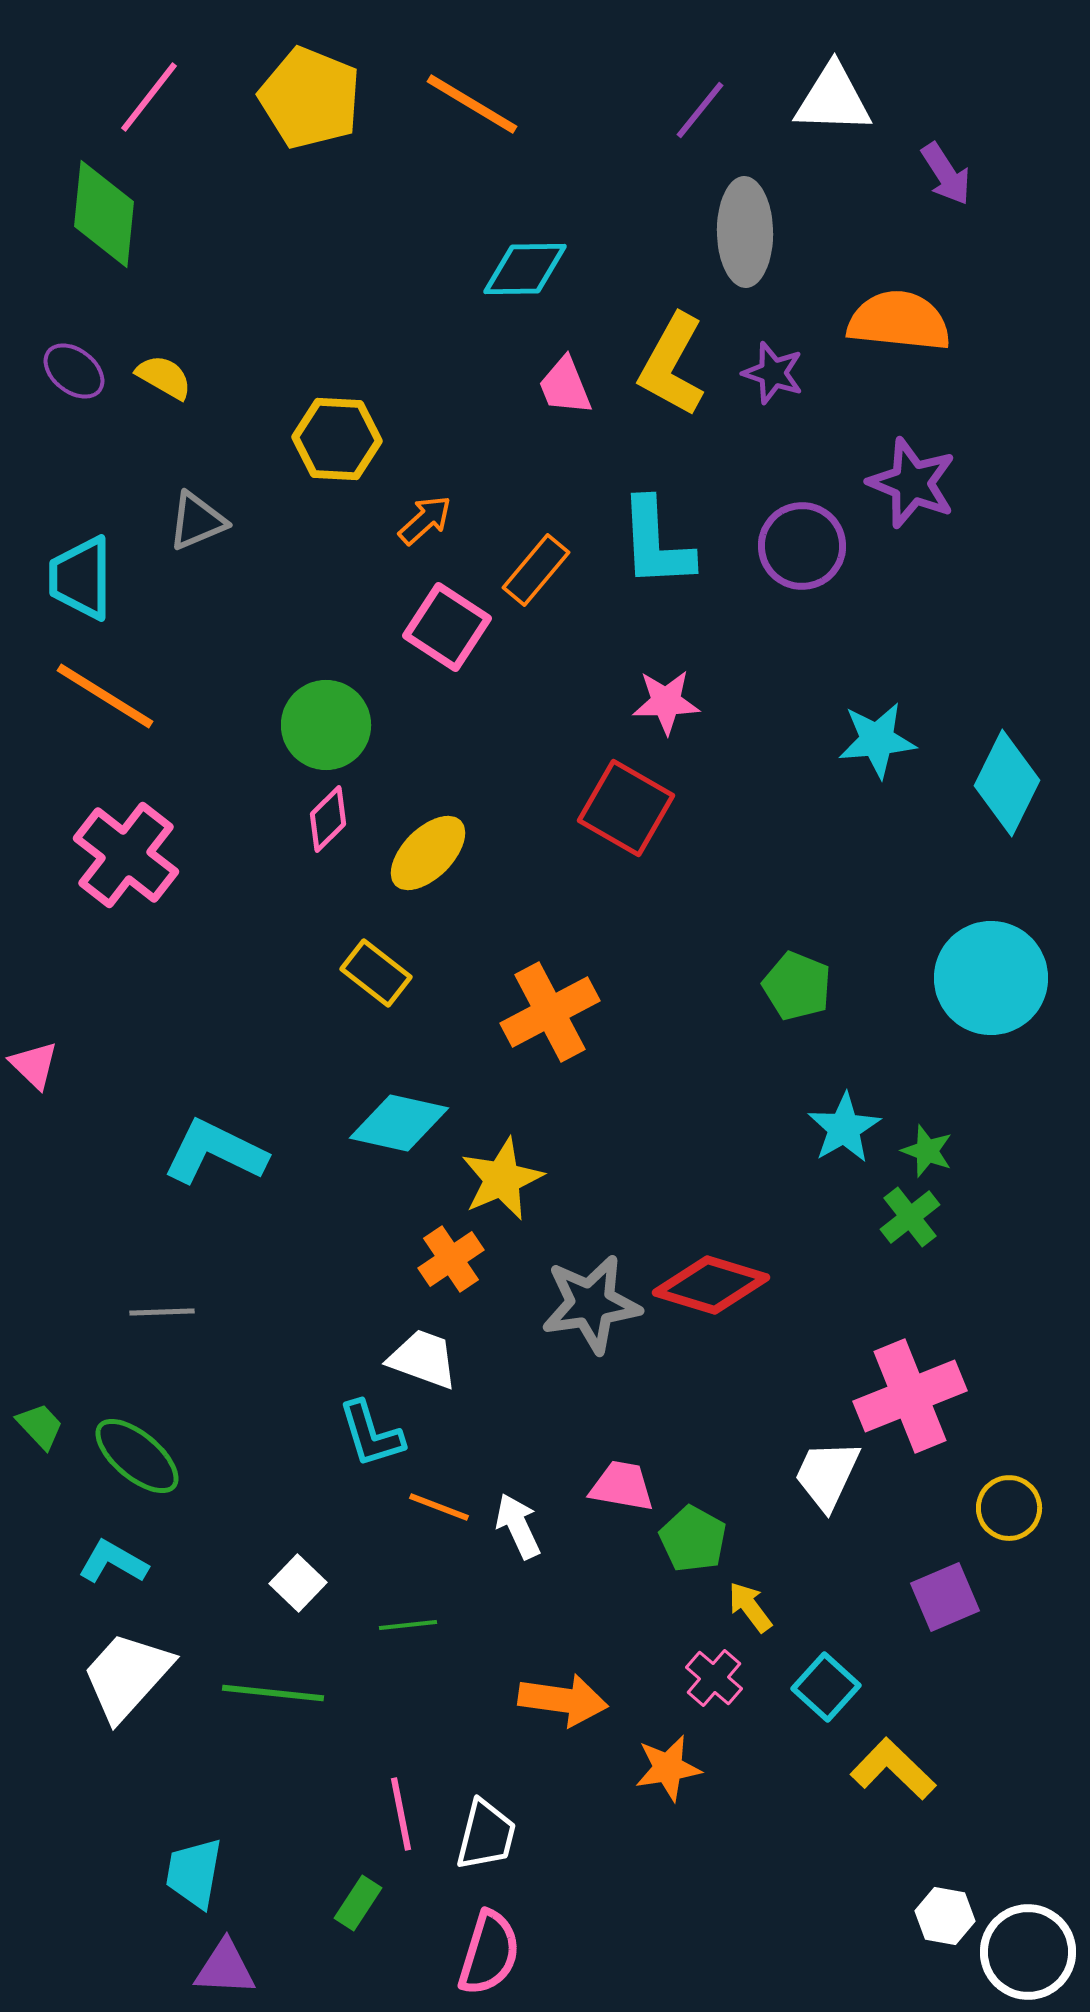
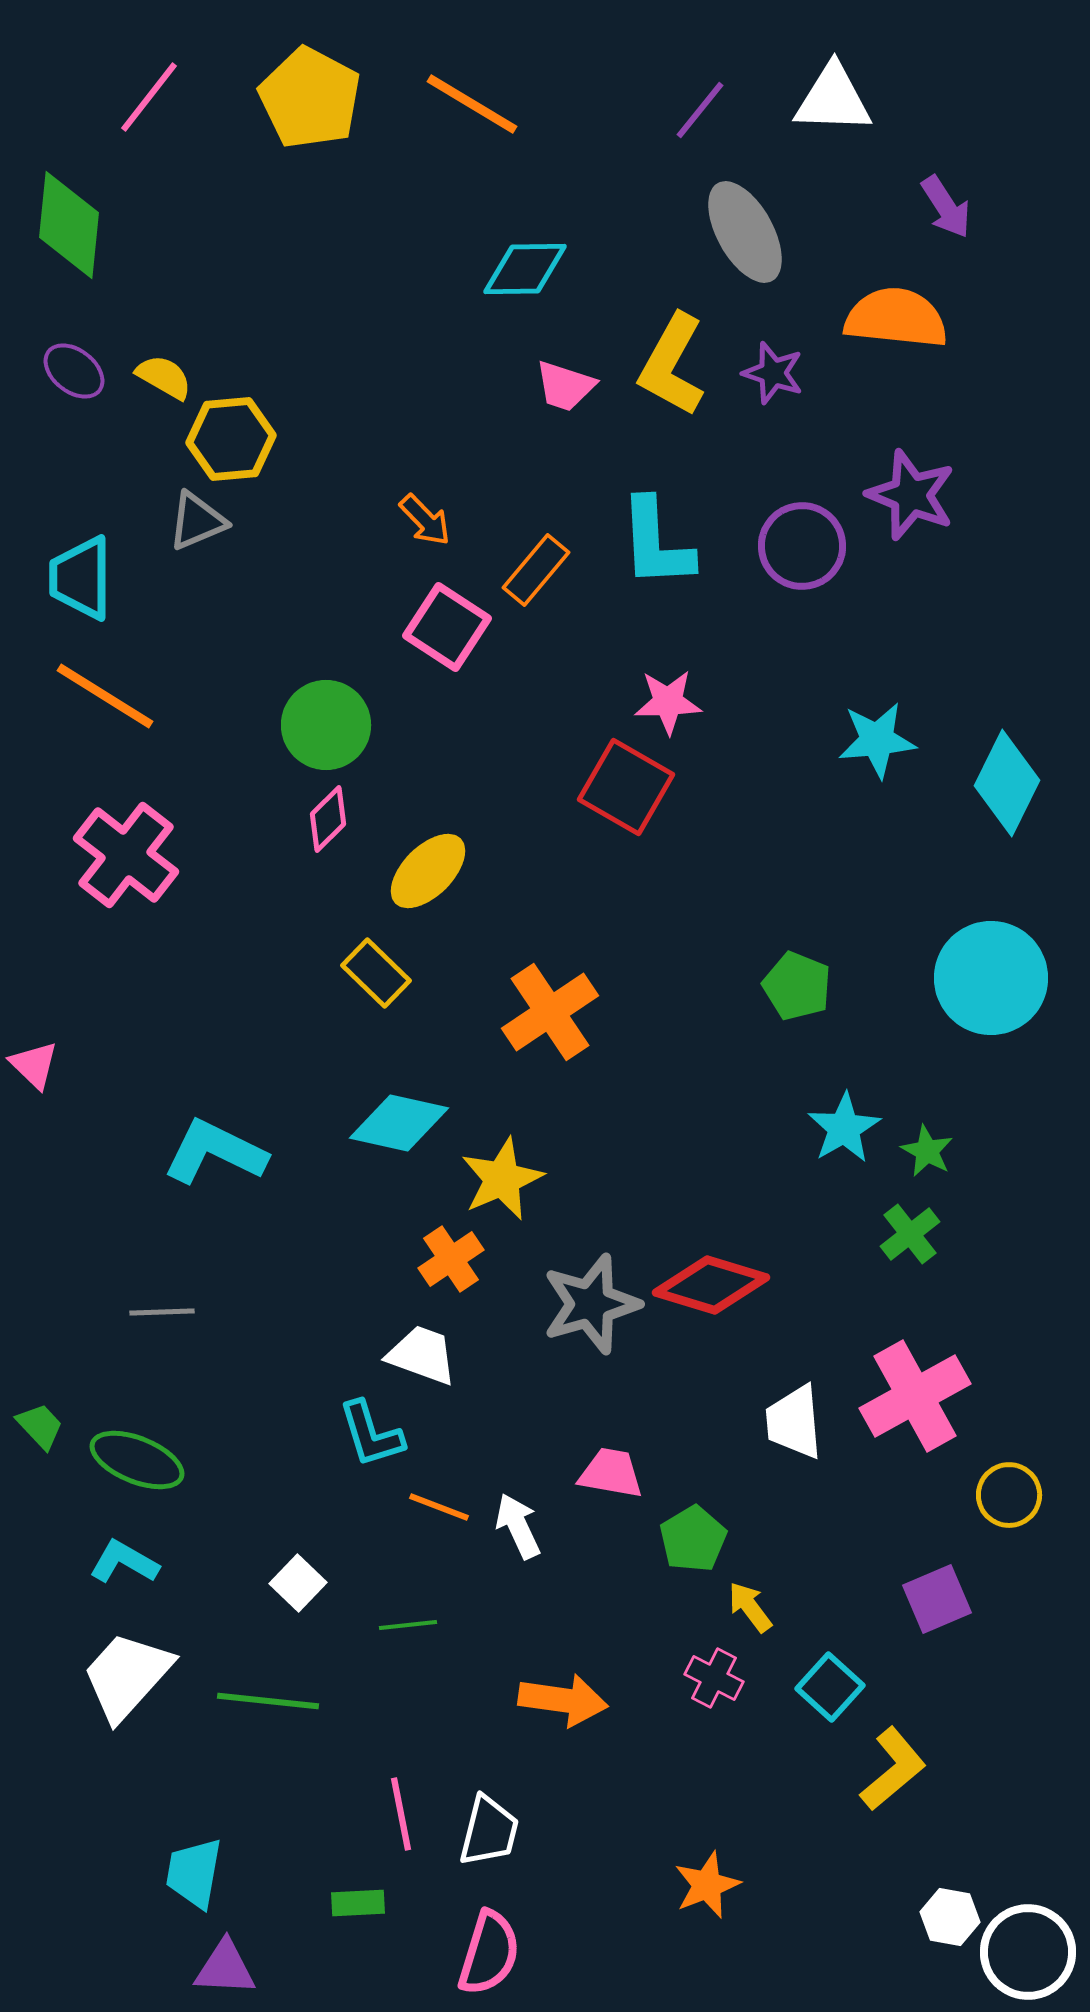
yellow pentagon at (310, 98): rotated 6 degrees clockwise
purple arrow at (946, 174): moved 33 px down
green diamond at (104, 214): moved 35 px left, 11 px down
gray ellipse at (745, 232): rotated 28 degrees counterclockwise
orange semicircle at (899, 321): moved 3 px left, 3 px up
pink trapezoid at (565, 386): rotated 50 degrees counterclockwise
yellow hexagon at (337, 439): moved 106 px left; rotated 8 degrees counterclockwise
purple star at (912, 483): moved 1 px left, 12 px down
orange arrow at (425, 520): rotated 88 degrees clockwise
pink star at (666, 702): moved 2 px right
red square at (626, 808): moved 21 px up
yellow ellipse at (428, 853): moved 18 px down
yellow rectangle at (376, 973): rotated 6 degrees clockwise
orange cross at (550, 1012): rotated 6 degrees counterclockwise
green star at (927, 1151): rotated 8 degrees clockwise
green cross at (910, 1217): moved 17 px down
gray star at (591, 1304): rotated 8 degrees counterclockwise
white trapezoid at (423, 1359): moved 1 px left, 4 px up
pink cross at (910, 1396): moved 5 px right; rotated 7 degrees counterclockwise
green ellipse at (137, 1456): moved 4 px down; rotated 18 degrees counterclockwise
white trapezoid at (827, 1475): moved 33 px left, 53 px up; rotated 30 degrees counterclockwise
pink trapezoid at (622, 1486): moved 11 px left, 13 px up
yellow circle at (1009, 1508): moved 13 px up
green pentagon at (693, 1539): rotated 12 degrees clockwise
cyan L-shape at (113, 1562): moved 11 px right
purple square at (945, 1597): moved 8 px left, 2 px down
pink cross at (714, 1678): rotated 14 degrees counterclockwise
cyan square at (826, 1687): moved 4 px right
green line at (273, 1693): moved 5 px left, 8 px down
orange star at (668, 1768): moved 39 px right, 117 px down; rotated 12 degrees counterclockwise
yellow L-shape at (893, 1769): rotated 96 degrees clockwise
white trapezoid at (486, 1835): moved 3 px right, 4 px up
green rectangle at (358, 1903): rotated 54 degrees clockwise
white hexagon at (945, 1916): moved 5 px right, 1 px down
